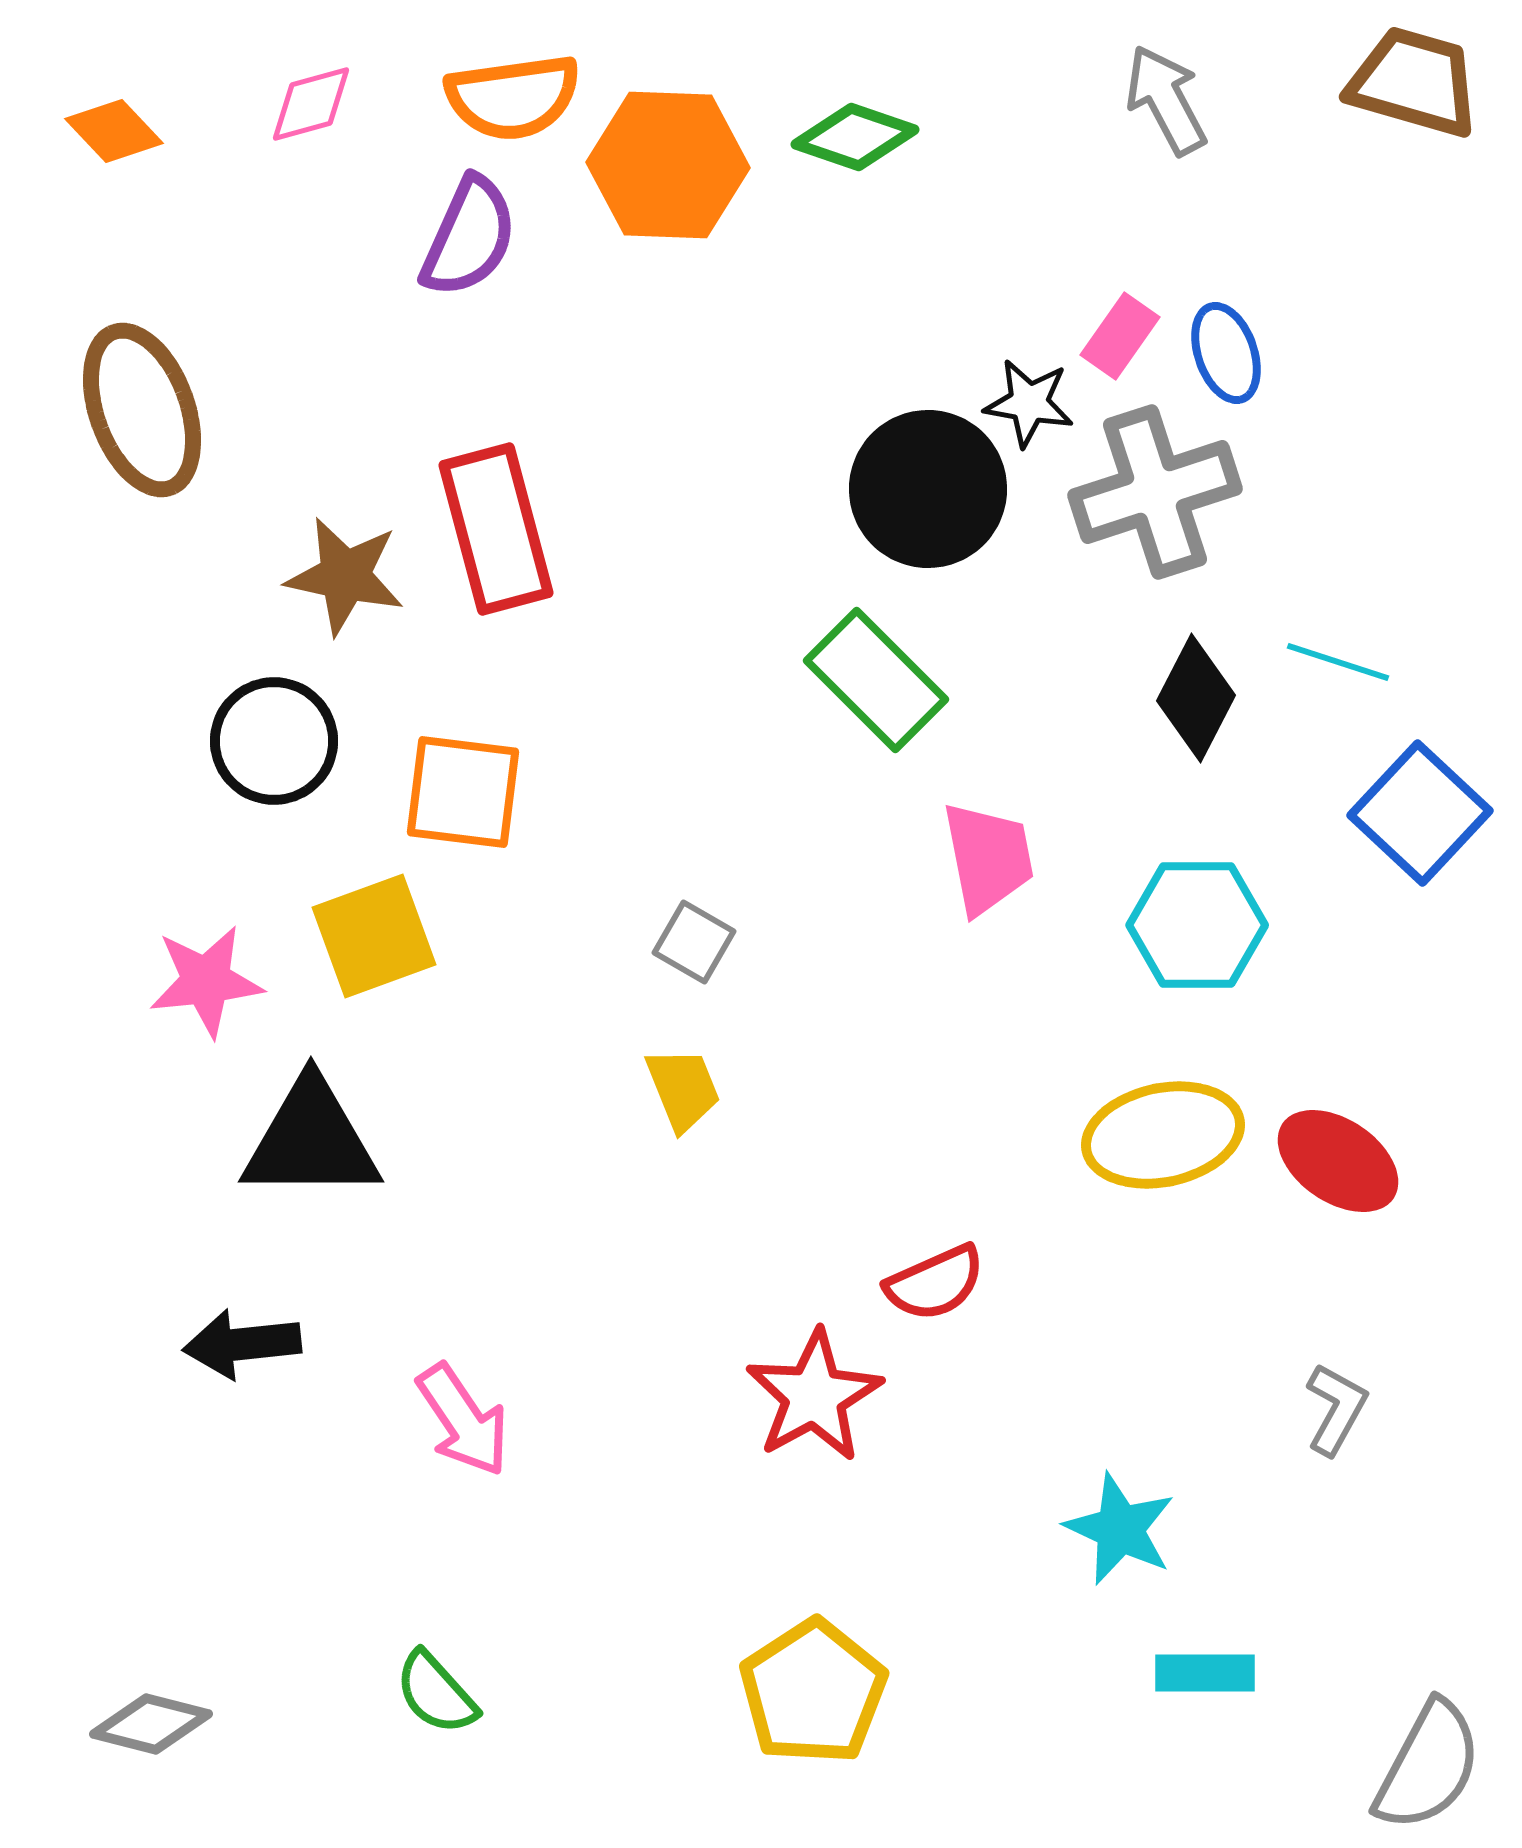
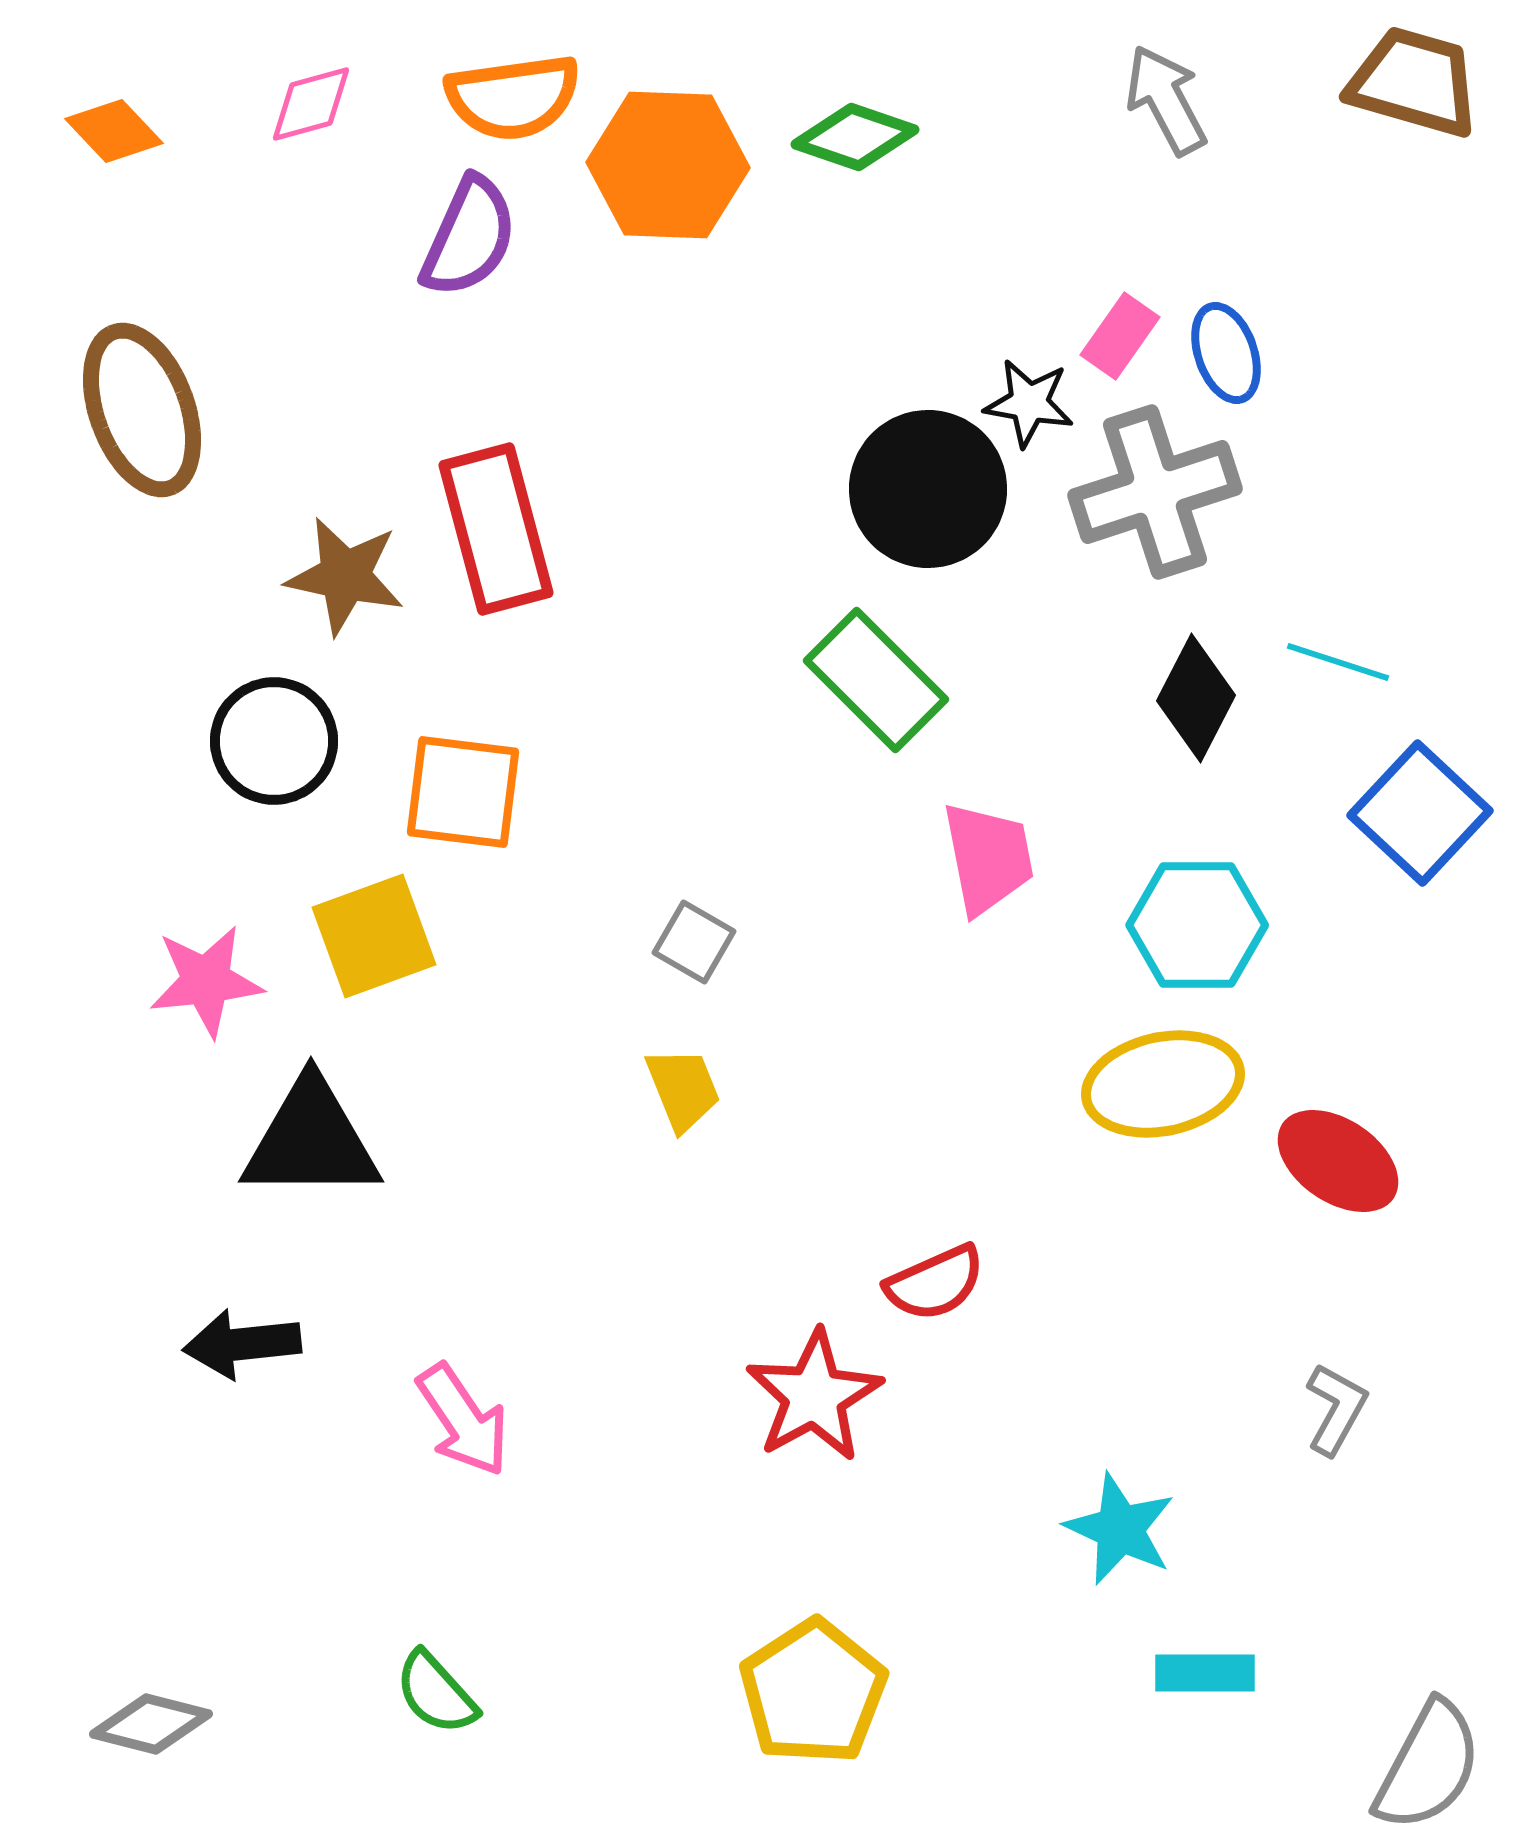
yellow ellipse at (1163, 1135): moved 51 px up
